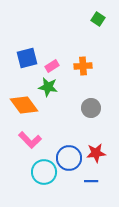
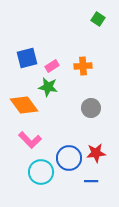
cyan circle: moved 3 px left
